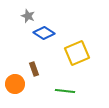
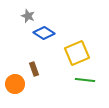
green line: moved 20 px right, 11 px up
